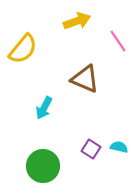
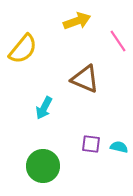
purple square: moved 5 px up; rotated 24 degrees counterclockwise
